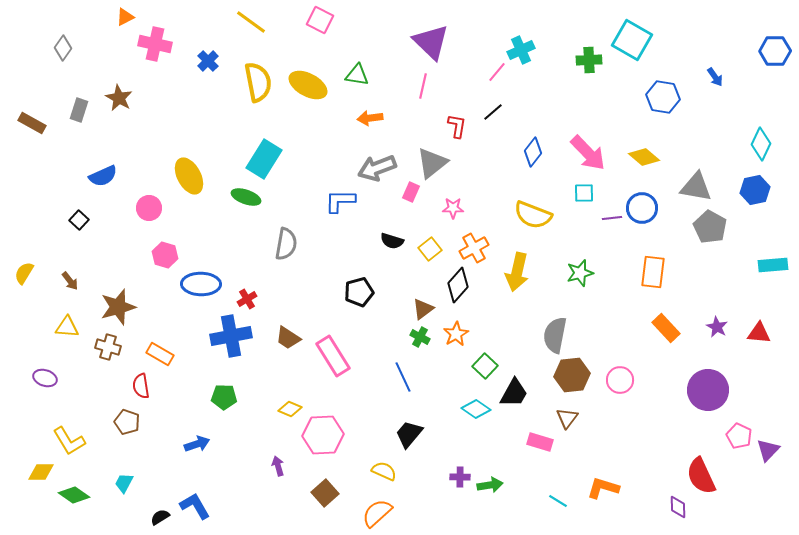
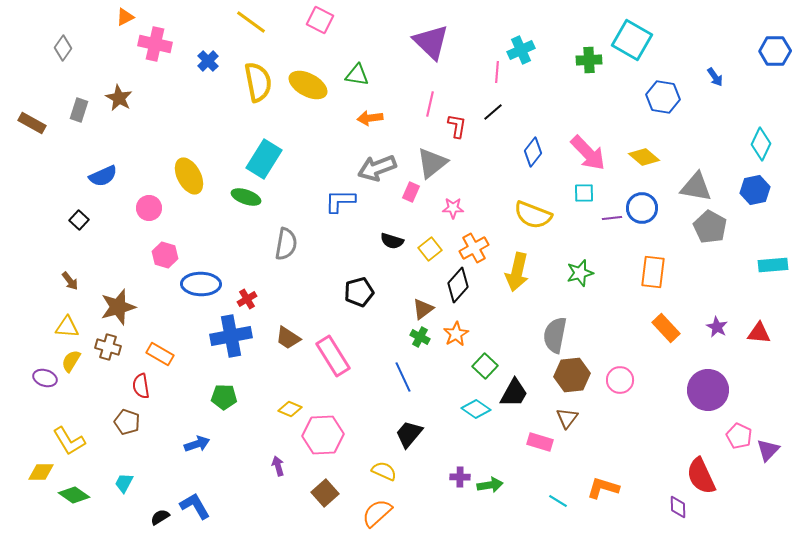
pink line at (497, 72): rotated 35 degrees counterclockwise
pink line at (423, 86): moved 7 px right, 18 px down
yellow semicircle at (24, 273): moved 47 px right, 88 px down
